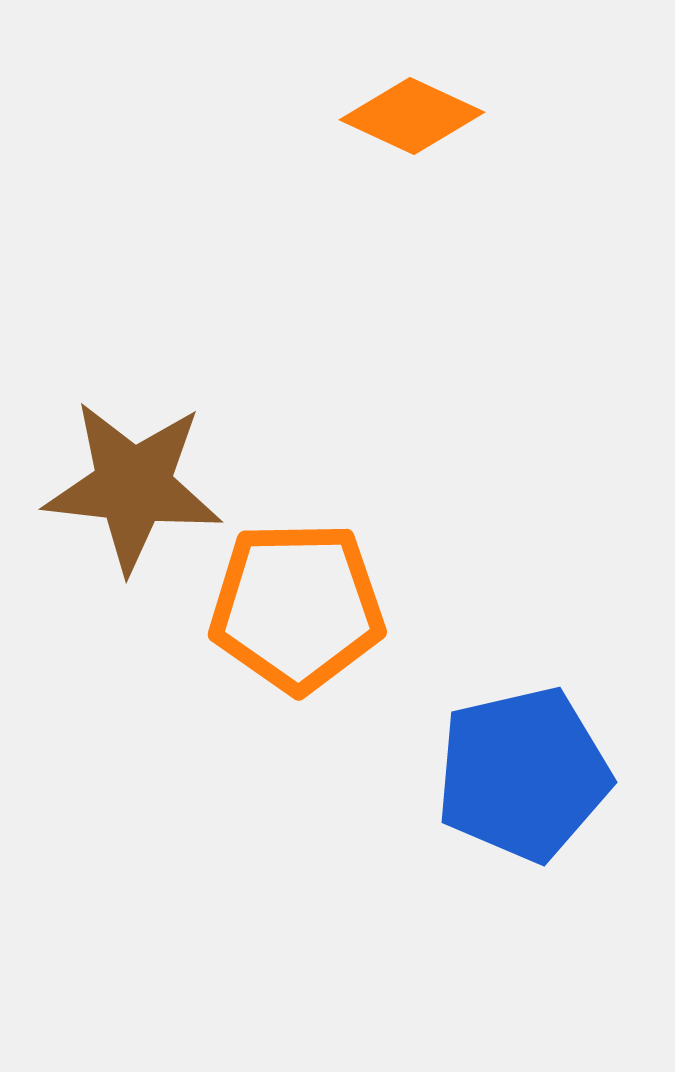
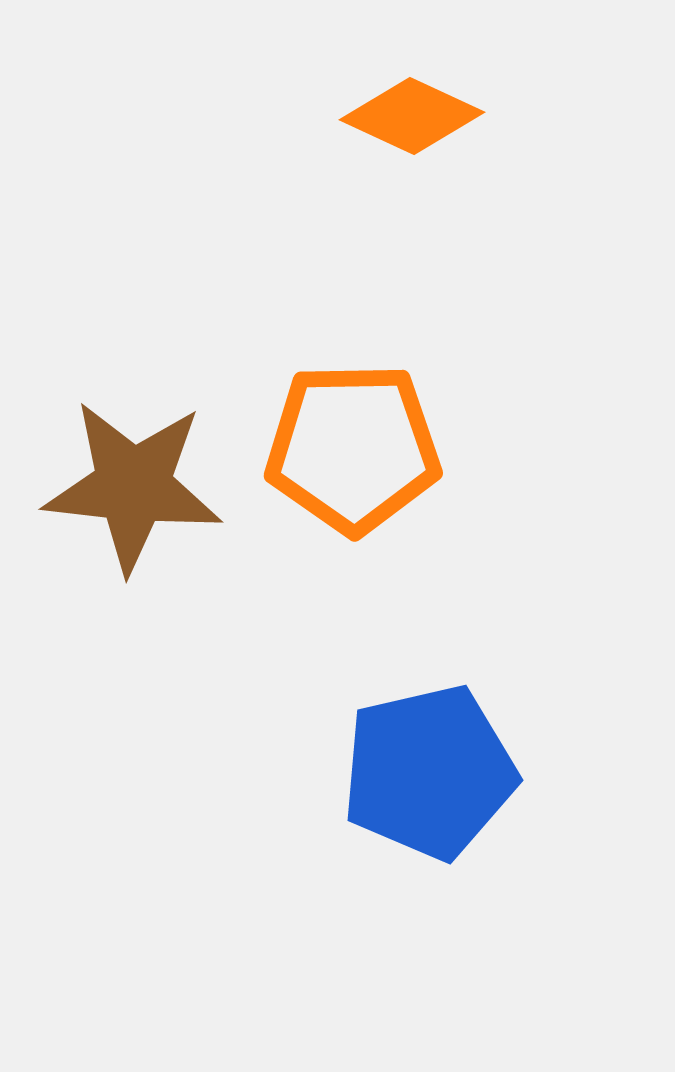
orange pentagon: moved 56 px right, 159 px up
blue pentagon: moved 94 px left, 2 px up
